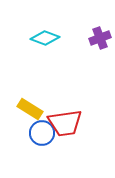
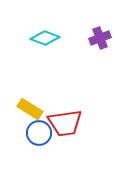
blue circle: moved 3 px left
